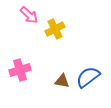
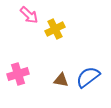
pink cross: moved 2 px left, 4 px down
brown triangle: moved 1 px left, 1 px up
